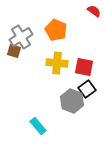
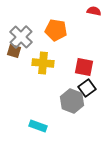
red semicircle: rotated 24 degrees counterclockwise
orange pentagon: rotated 15 degrees counterclockwise
gray cross: rotated 15 degrees counterclockwise
yellow cross: moved 14 px left
black square: moved 1 px up
cyan rectangle: rotated 30 degrees counterclockwise
